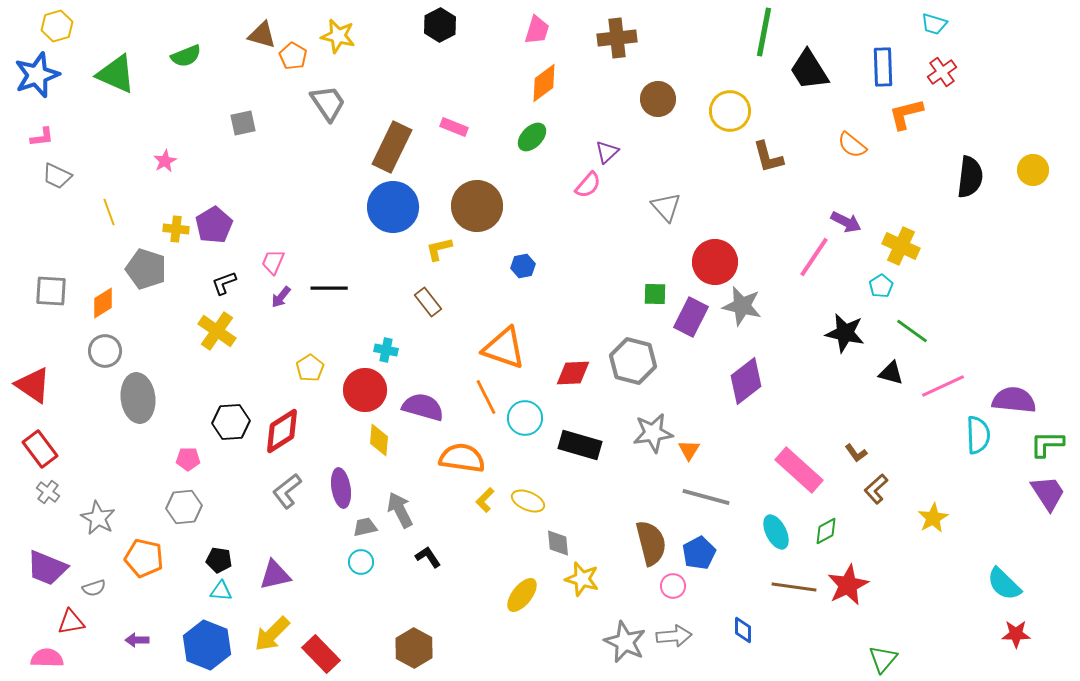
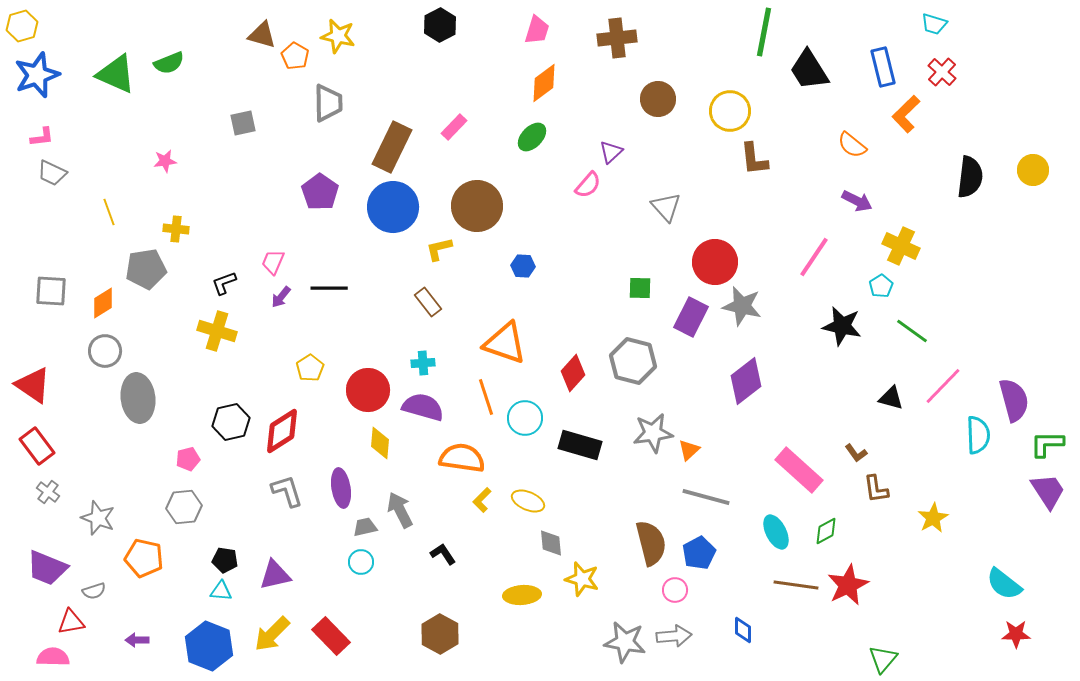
yellow hexagon at (57, 26): moved 35 px left
green semicircle at (186, 56): moved 17 px left, 7 px down
orange pentagon at (293, 56): moved 2 px right
blue rectangle at (883, 67): rotated 12 degrees counterclockwise
red cross at (942, 72): rotated 12 degrees counterclockwise
gray trapezoid at (328, 103): rotated 33 degrees clockwise
orange L-shape at (906, 114): rotated 30 degrees counterclockwise
pink rectangle at (454, 127): rotated 68 degrees counterclockwise
purple triangle at (607, 152): moved 4 px right
brown L-shape at (768, 157): moved 14 px left, 2 px down; rotated 9 degrees clockwise
pink star at (165, 161): rotated 20 degrees clockwise
gray trapezoid at (57, 176): moved 5 px left, 3 px up
purple arrow at (846, 222): moved 11 px right, 21 px up
purple pentagon at (214, 225): moved 106 px right, 33 px up; rotated 6 degrees counterclockwise
blue hexagon at (523, 266): rotated 15 degrees clockwise
gray pentagon at (146, 269): rotated 27 degrees counterclockwise
green square at (655, 294): moved 15 px left, 6 px up
yellow cross at (217, 331): rotated 18 degrees counterclockwise
black star at (845, 333): moved 3 px left, 7 px up
orange triangle at (504, 348): moved 1 px right, 5 px up
cyan cross at (386, 350): moved 37 px right, 13 px down; rotated 15 degrees counterclockwise
red diamond at (573, 373): rotated 45 degrees counterclockwise
black triangle at (891, 373): moved 25 px down
pink line at (943, 386): rotated 21 degrees counterclockwise
red circle at (365, 390): moved 3 px right
orange line at (486, 397): rotated 9 degrees clockwise
purple semicircle at (1014, 400): rotated 69 degrees clockwise
black hexagon at (231, 422): rotated 9 degrees counterclockwise
yellow diamond at (379, 440): moved 1 px right, 3 px down
red rectangle at (40, 449): moved 3 px left, 3 px up
orange triangle at (689, 450): rotated 15 degrees clockwise
pink pentagon at (188, 459): rotated 15 degrees counterclockwise
brown L-shape at (876, 489): rotated 56 degrees counterclockwise
gray L-shape at (287, 491): rotated 111 degrees clockwise
purple trapezoid at (1048, 493): moved 2 px up
yellow L-shape at (485, 500): moved 3 px left
gray star at (98, 518): rotated 8 degrees counterclockwise
gray diamond at (558, 543): moved 7 px left
black L-shape at (428, 557): moved 15 px right, 3 px up
black pentagon at (219, 560): moved 6 px right
cyan semicircle at (1004, 584): rotated 6 degrees counterclockwise
pink circle at (673, 586): moved 2 px right, 4 px down
brown line at (794, 587): moved 2 px right, 2 px up
gray semicircle at (94, 588): moved 3 px down
yellow ellipse at (522, 595): rotated 48 degrees clockwise
gray star at (625, 642): rotated 15 degrees counterclockwise
blue hexagon at (207, 645): moved 2 px right, 1 px down
brown hexagon at (414, 648): moved 26 px right, 14 px up
red rectangle at (321, 654): moved 10 px right, 18 px up
pink semicircle at (47, 658): moved 6 px right, 1 px up
